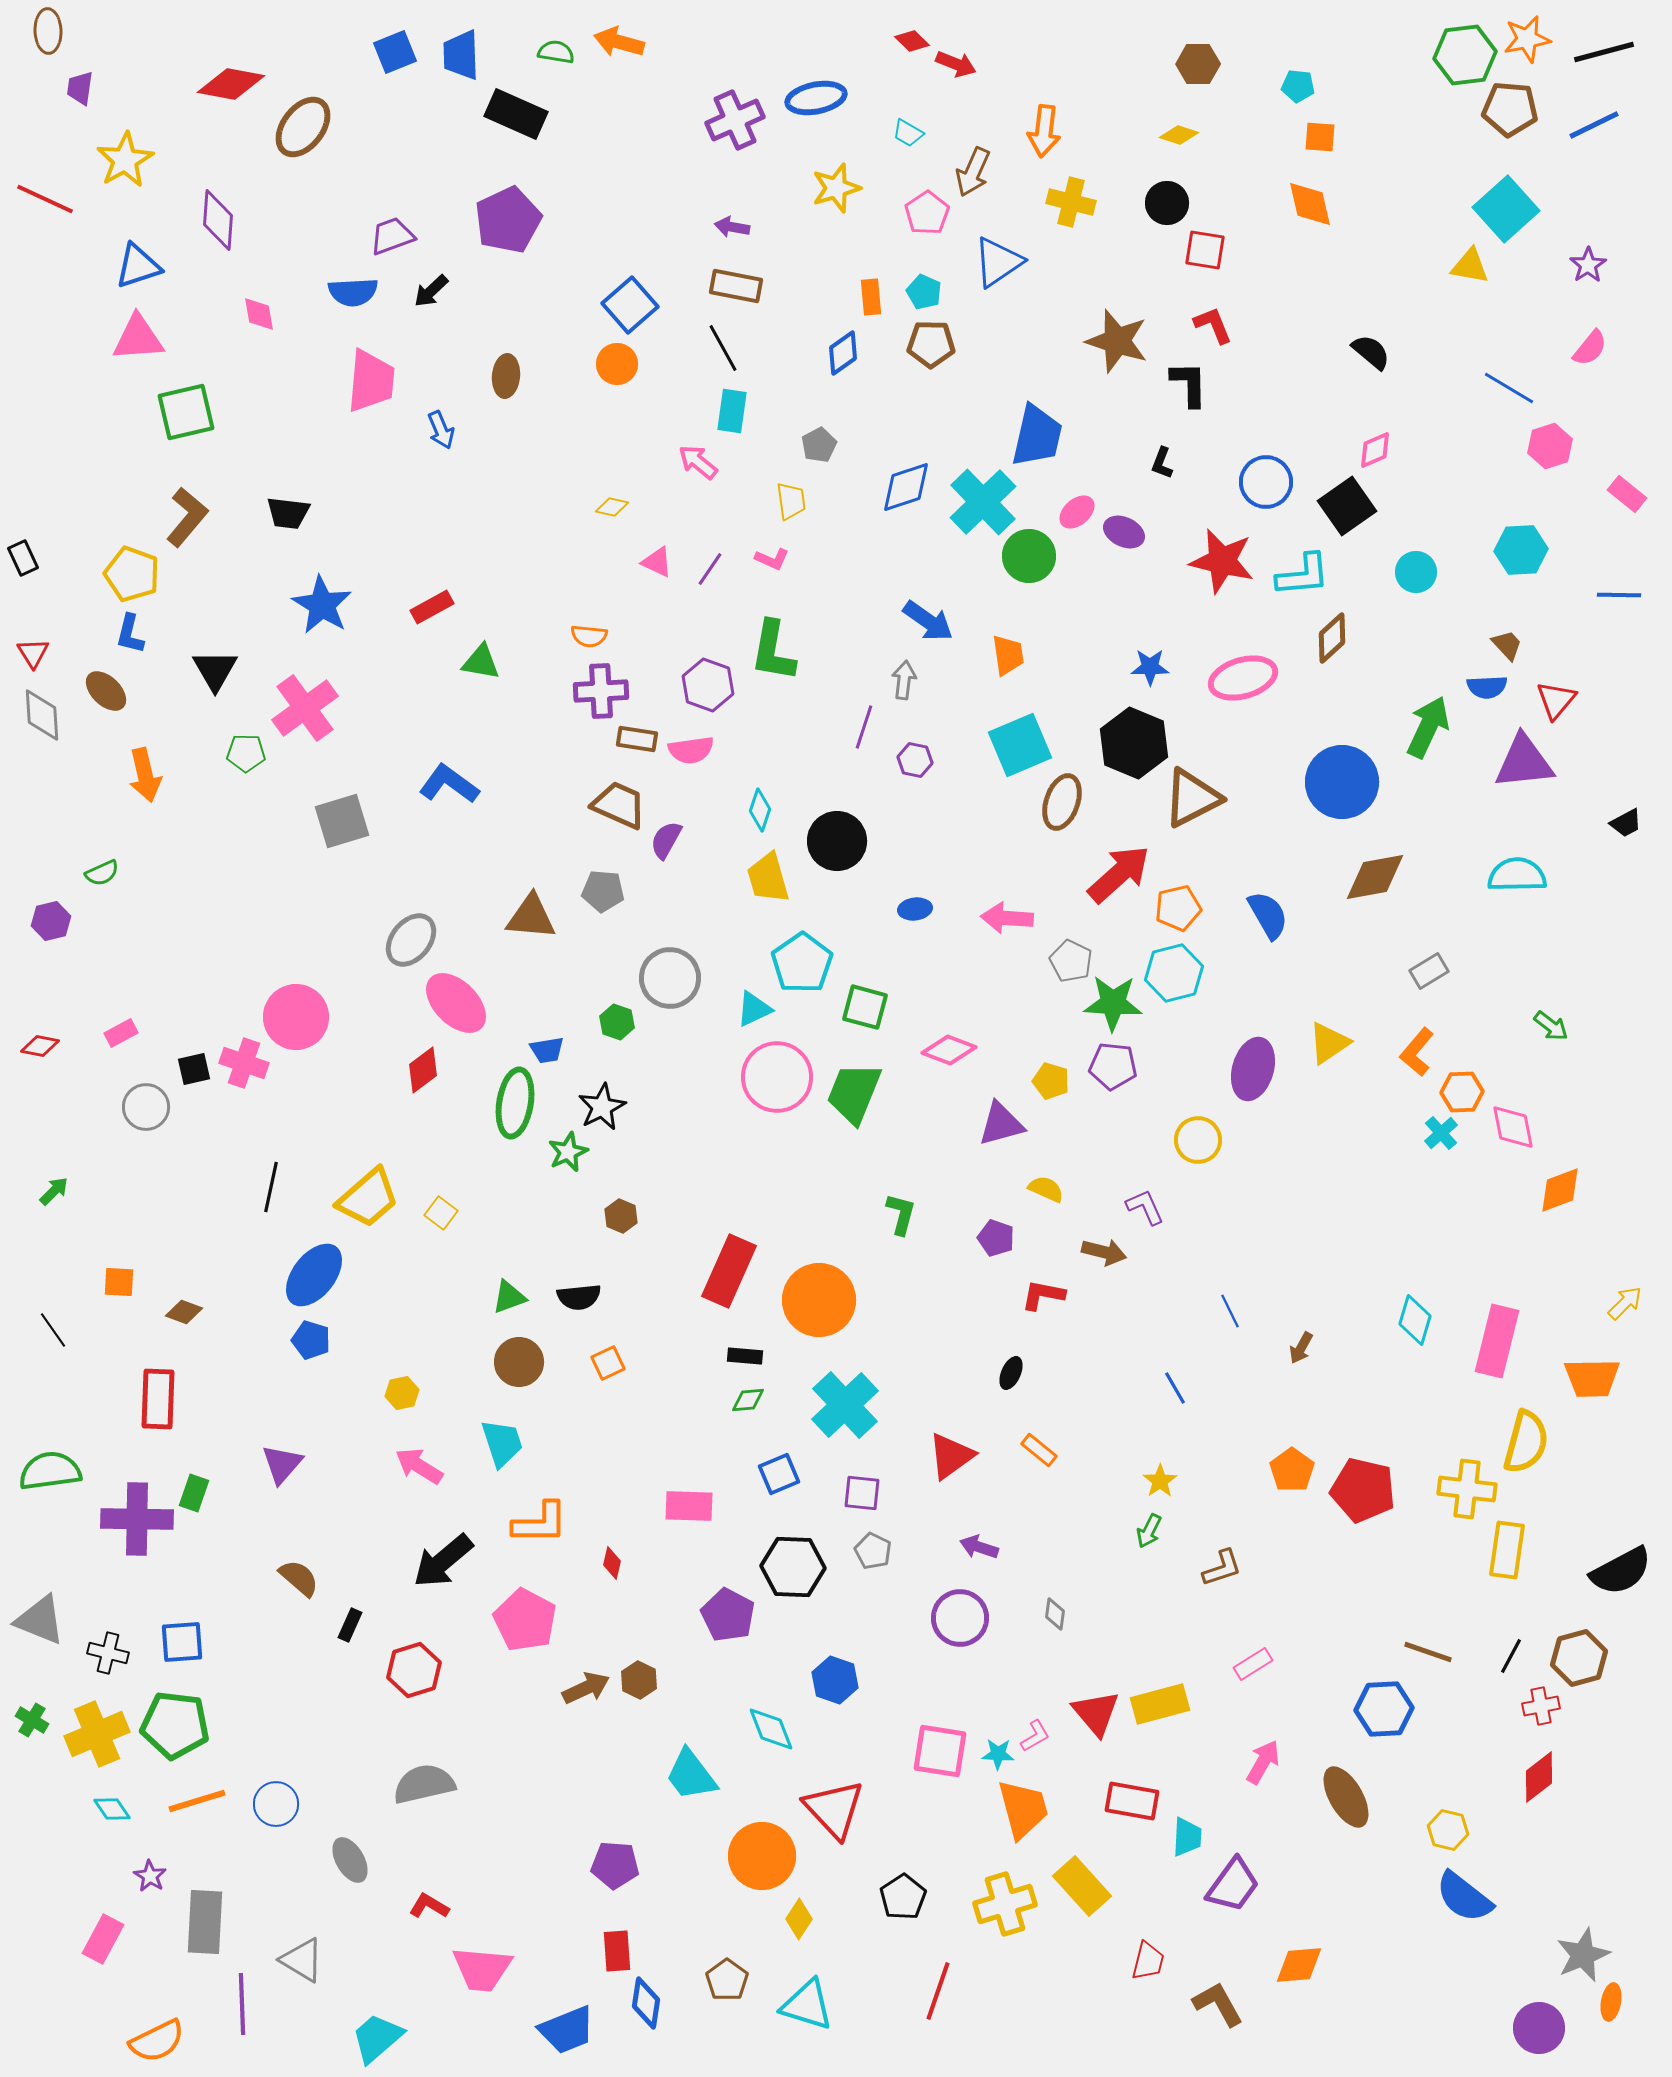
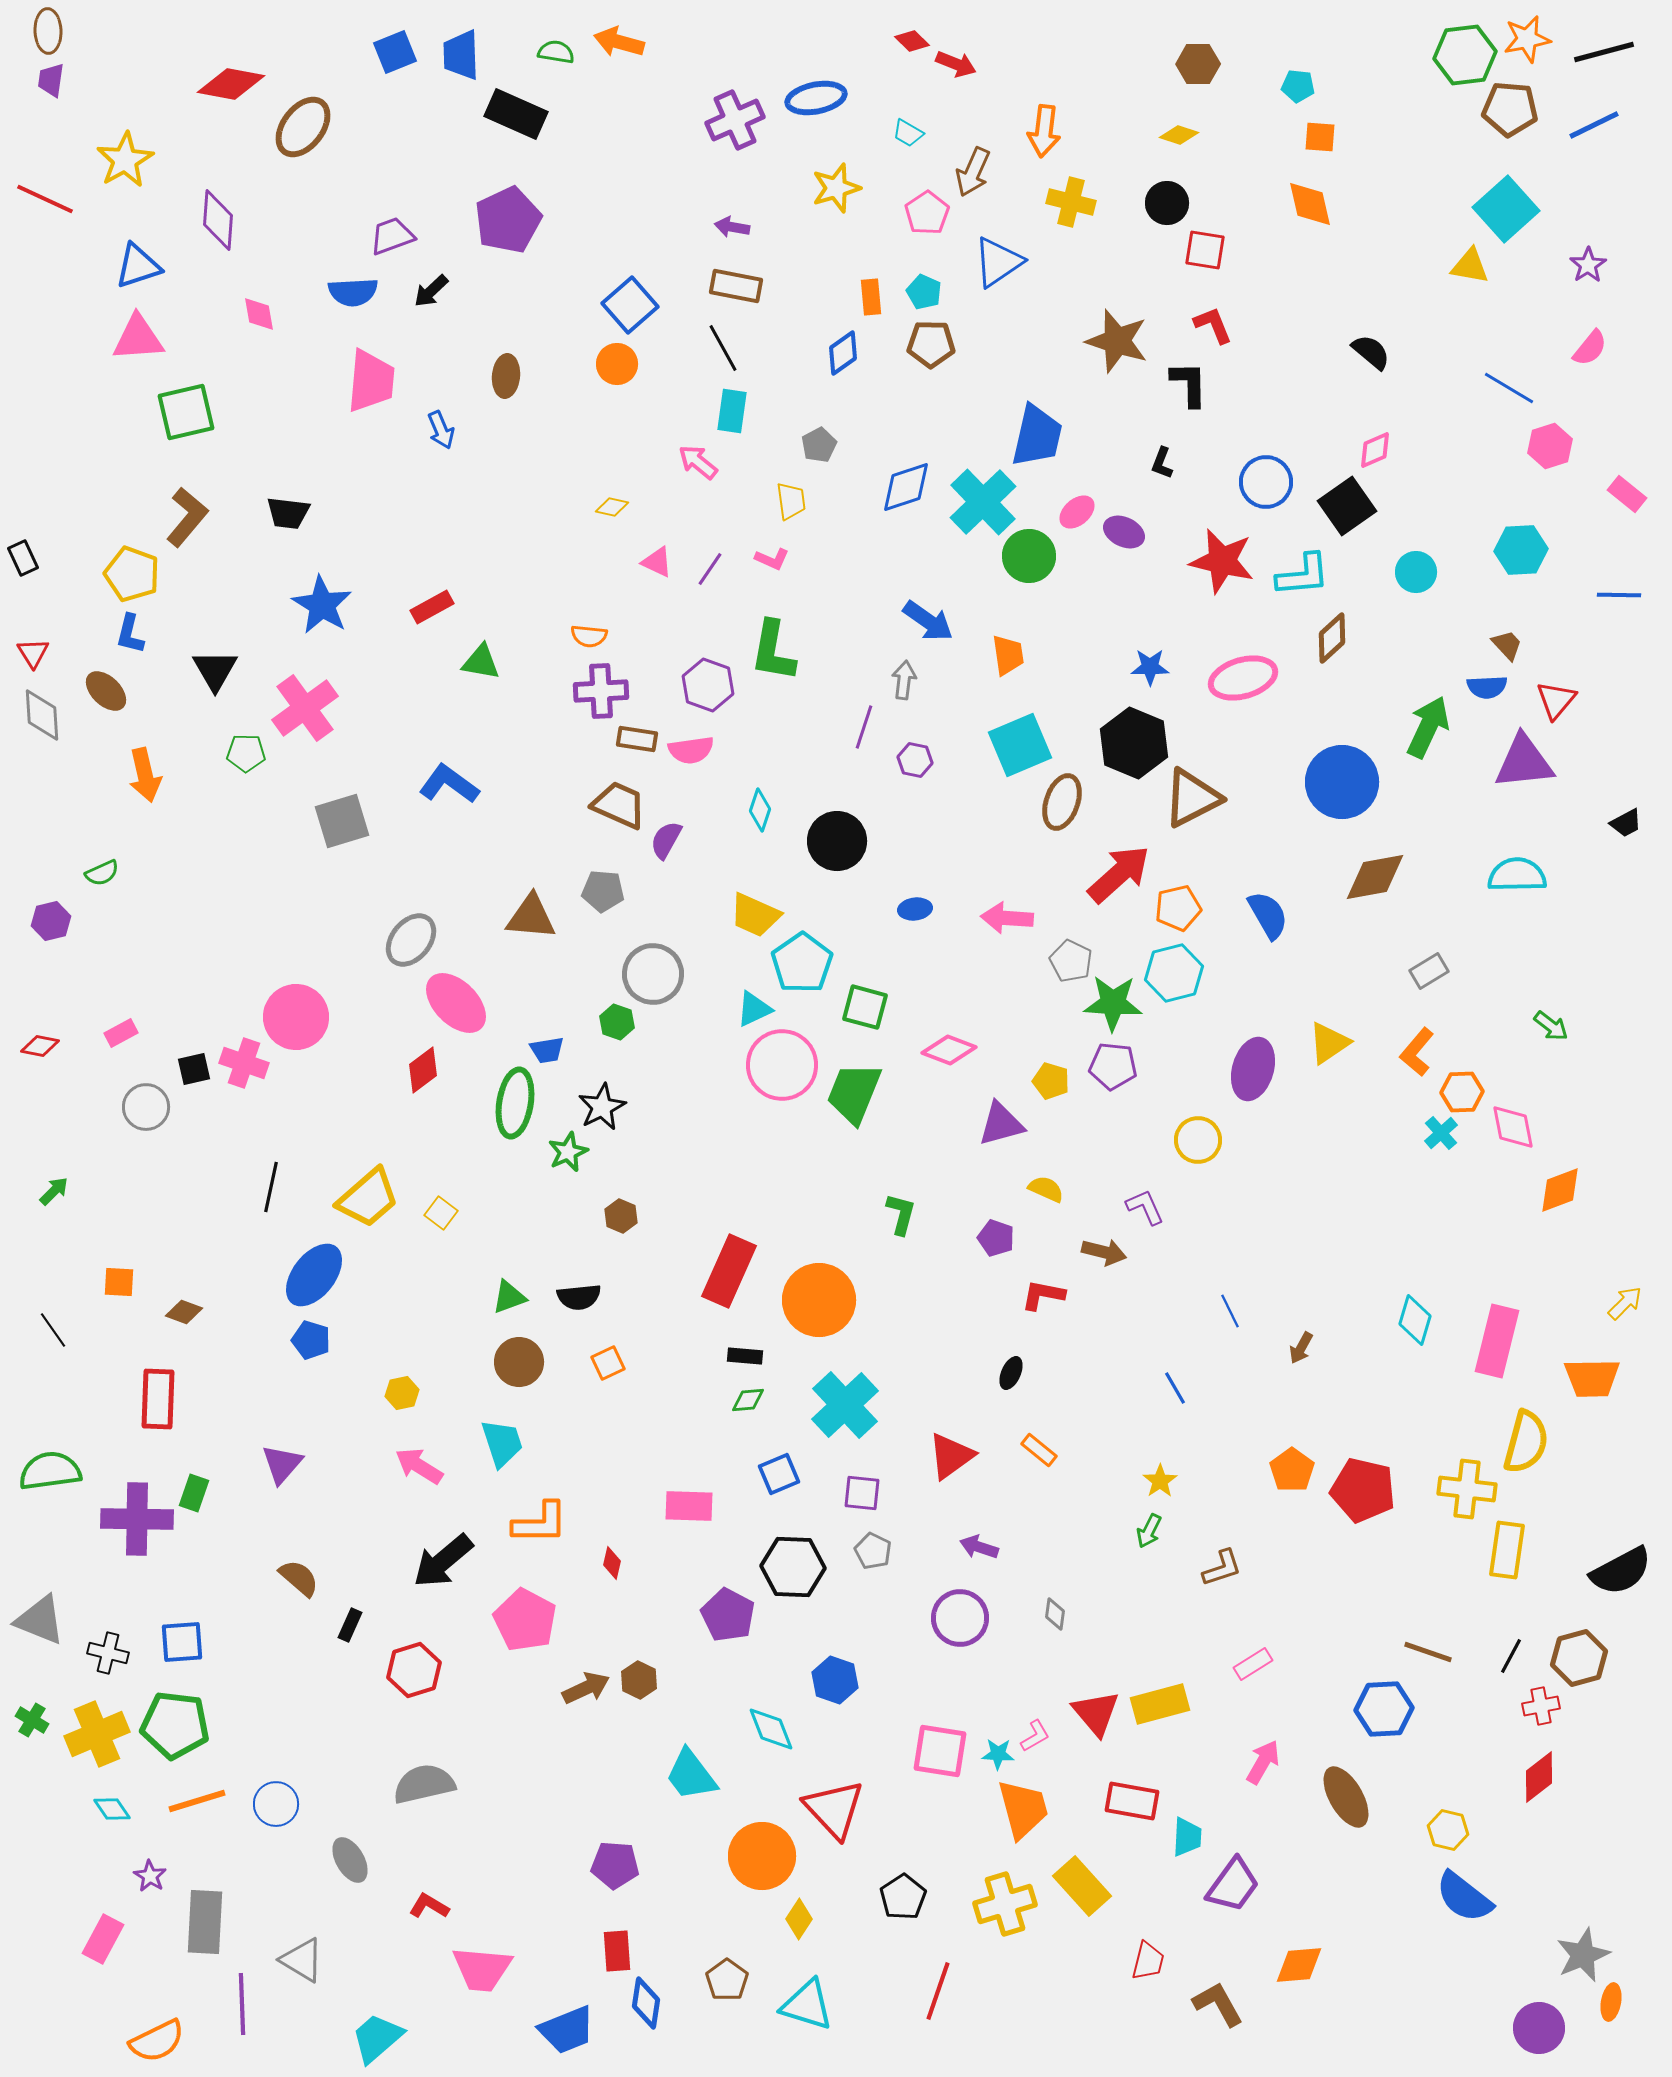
purple trapezoid at (80, 88): moved 29 px left, 8 px up
yellow trapezoid at (768, 878): moved 13 px left, 37 px down; rotated 50 degrees counterclockwise
gray circle at (670, 978): moved 17 px left, 4 px up
pink circle at (777, 1077): moved 5 px right, 12 px up
